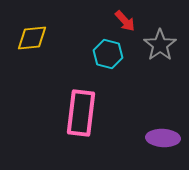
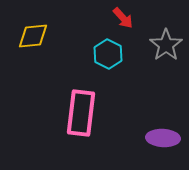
red arrow: moved 2 px left, 3 px up
yellow diamond: moved 1 px right, 2 px up
gray star: moved 6 px right
cyan hexagon: rotated 12 degrees clockwise
